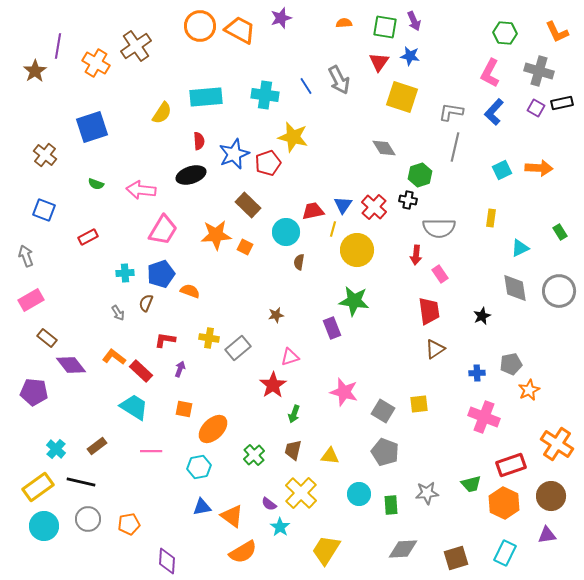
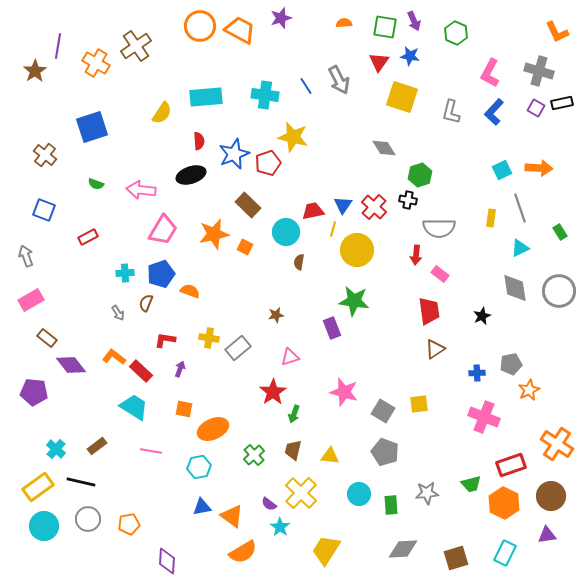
green hexagon at (505, 33): moved 49 px left; rotated 20 degrees clockwise
gray L-shape at (451, 112): rotated 85 degrees counterclockwise
gray line at (455, 147): moved 65 px right, 61 px down; rotated 32 degrees counterclockwise
orange star at (216, 235): moved 2 px left, 1 px up; rotated 8 degrees counterclockwise
pink rectangle at (440, 274): rotated 18 degrees counterclockwise
red star at (273, 385): moved 7 px down
orange ellipse at (213, 429): rotated 20 degrees clockwise
pink line at (151, 451): rotated 10 degrees clockwise
